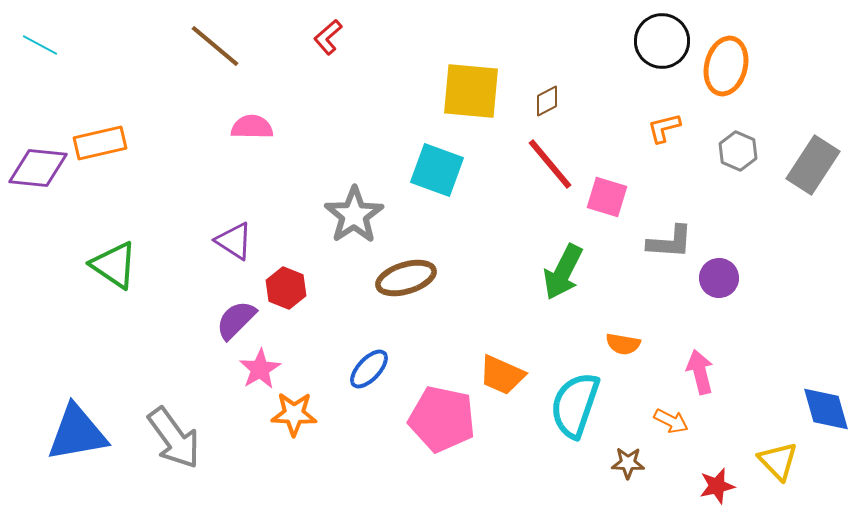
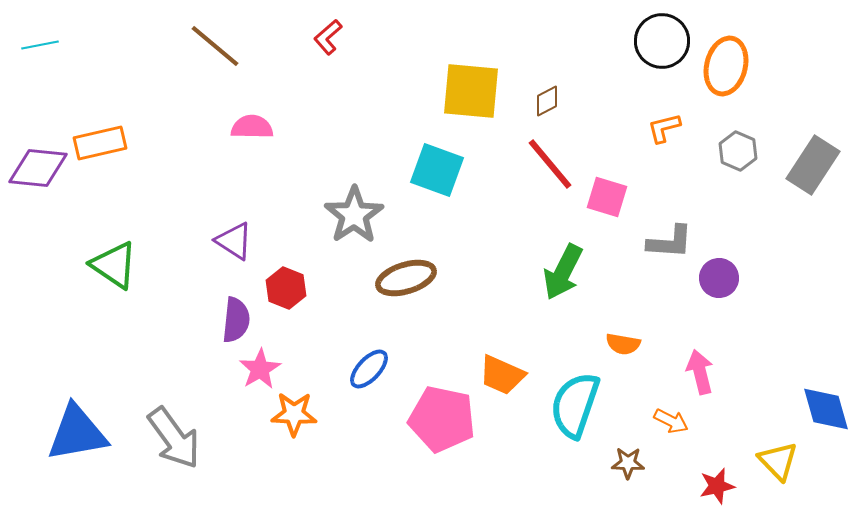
cyan line: rotated 39 degrees counterclockwise
purple semicircle: rotated 141 degrees clockwise
